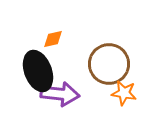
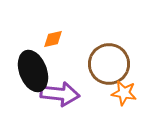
black ellipse: moved 5 px left
